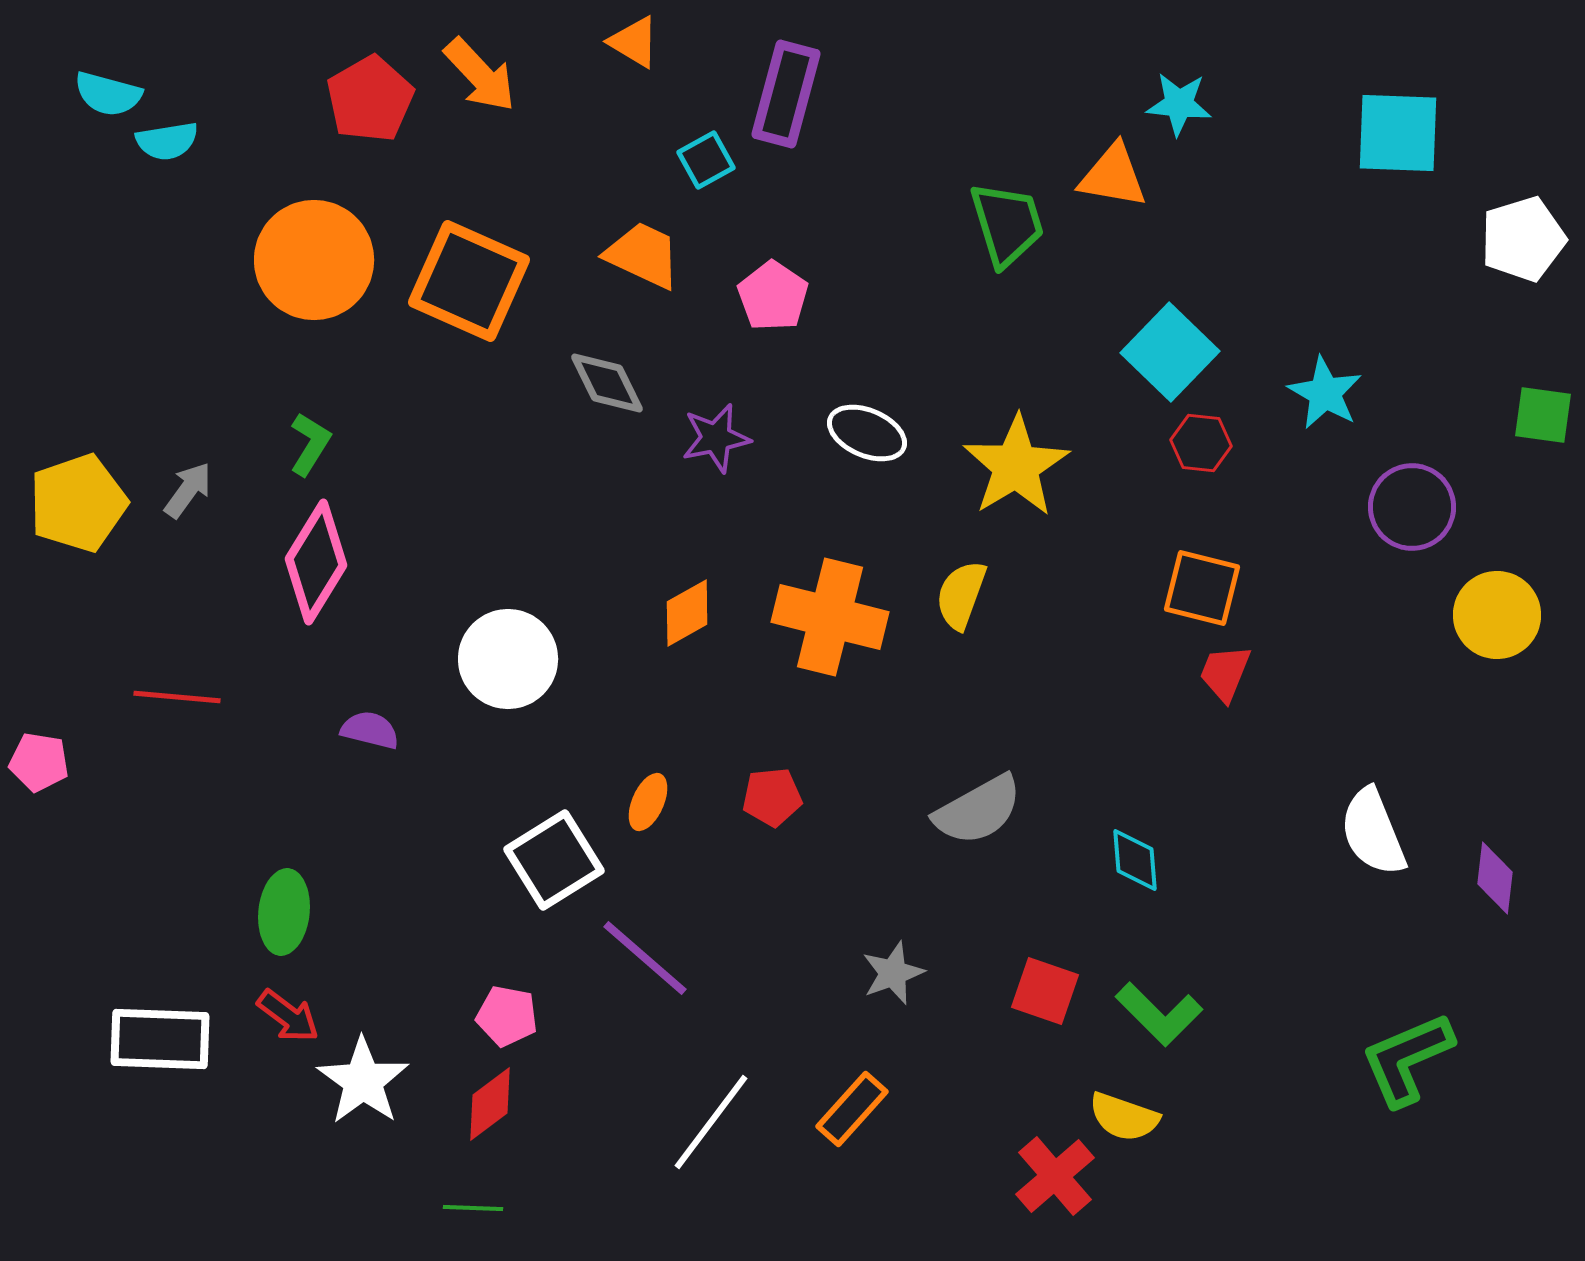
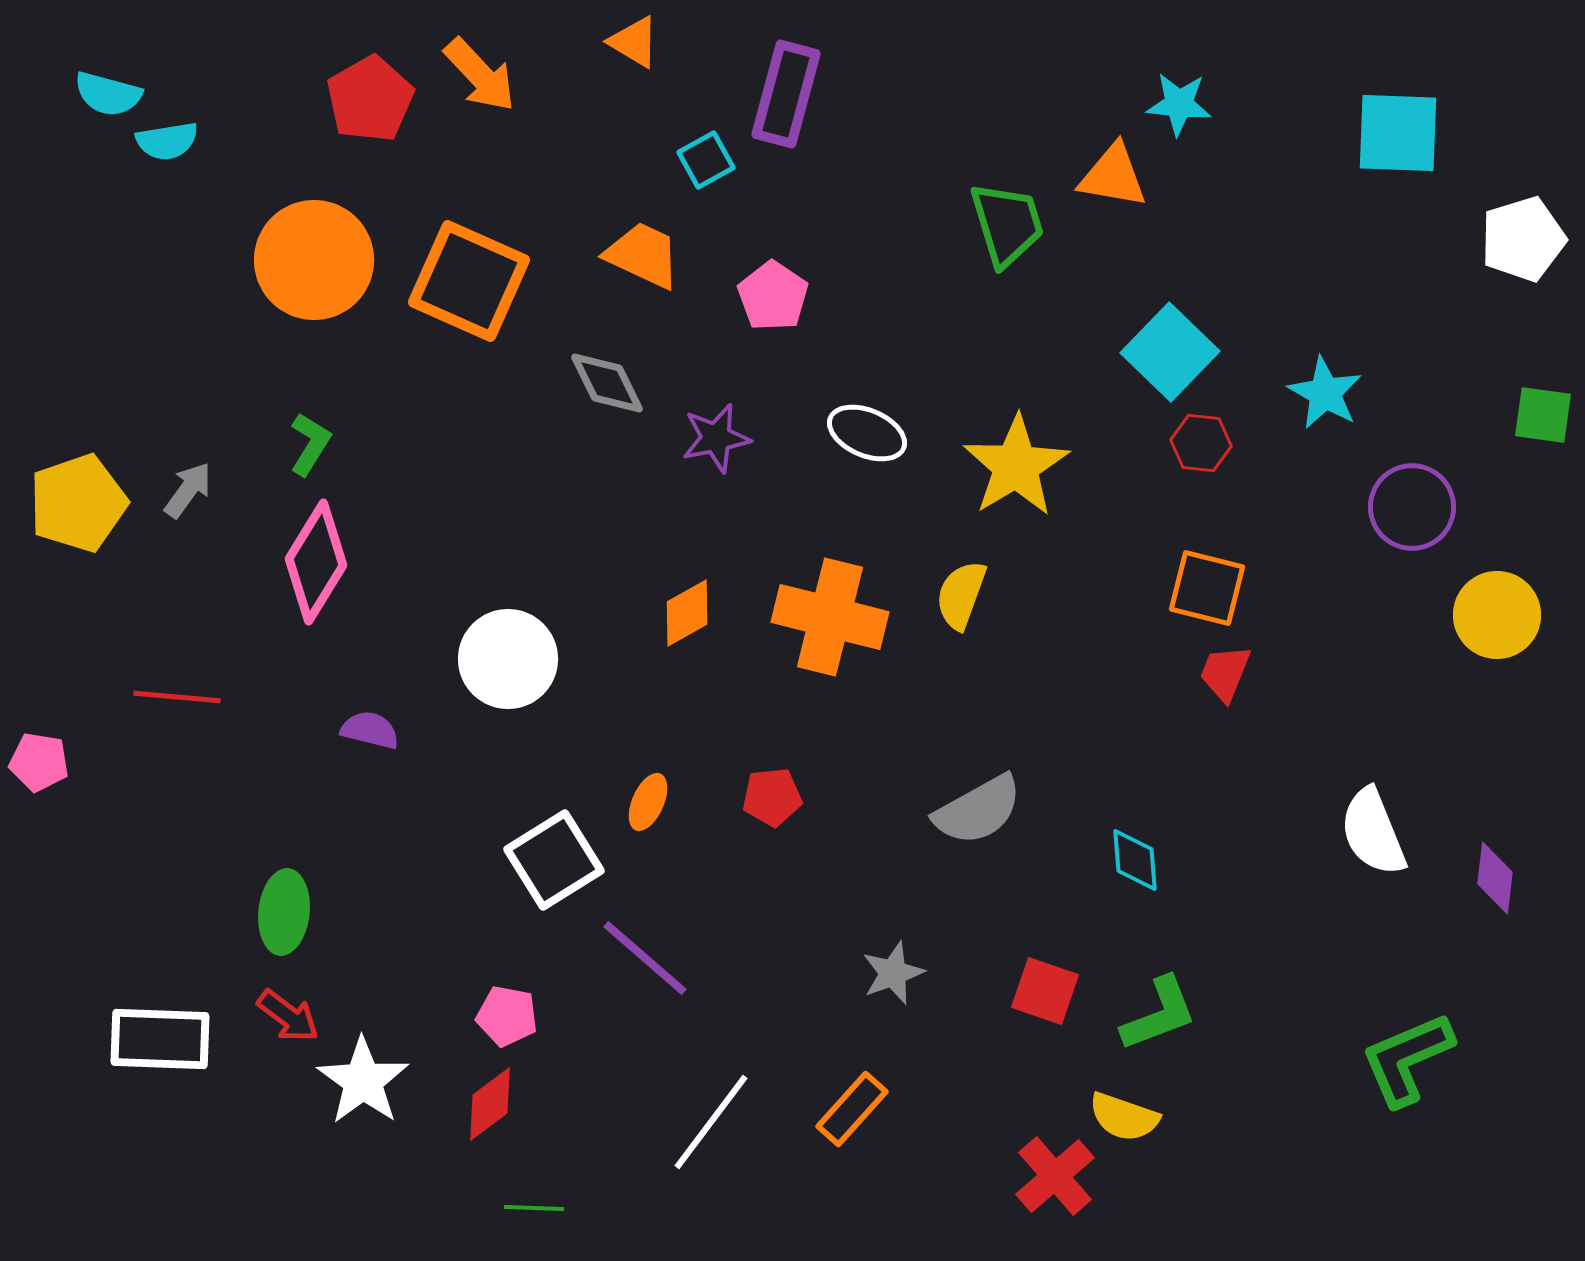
orange square at (1202, 588): moved 5 px right
green L-shape at (1159, 1014): rotated 66 degrees counterclockwise
green line at (473, 1208): moved 61 px right
